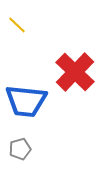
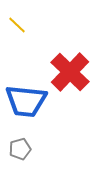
red cross: moved 5 px left
